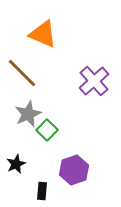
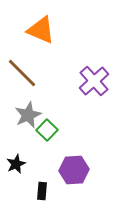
orange triangle: moved 2 px left, 4 px up
gray star: moved 1 px down
purple hexagon: rotated 16 degrees clockwise
